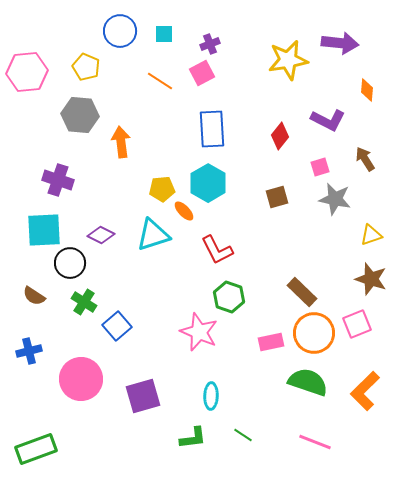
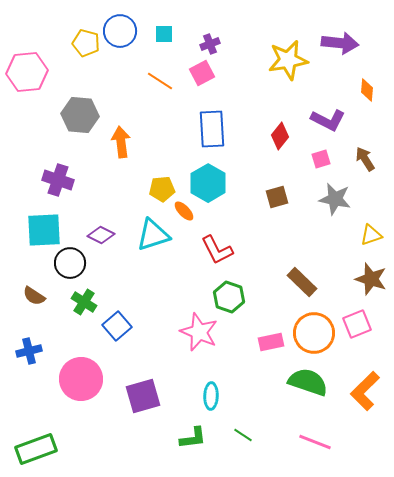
yellow pentagon at (86, 67): moved 24 px up; rotated 8 degrees counterclockwise
pink square at (320, 167): moved 1 px right, 8 px up
brown rectangle at (302, 292): moved 10 px up
